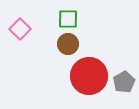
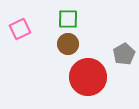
pink square: rotated 20 degrees clockwise
red circle: moved 1 px left, 1 px down
gray pentagon: moved 28 px up
